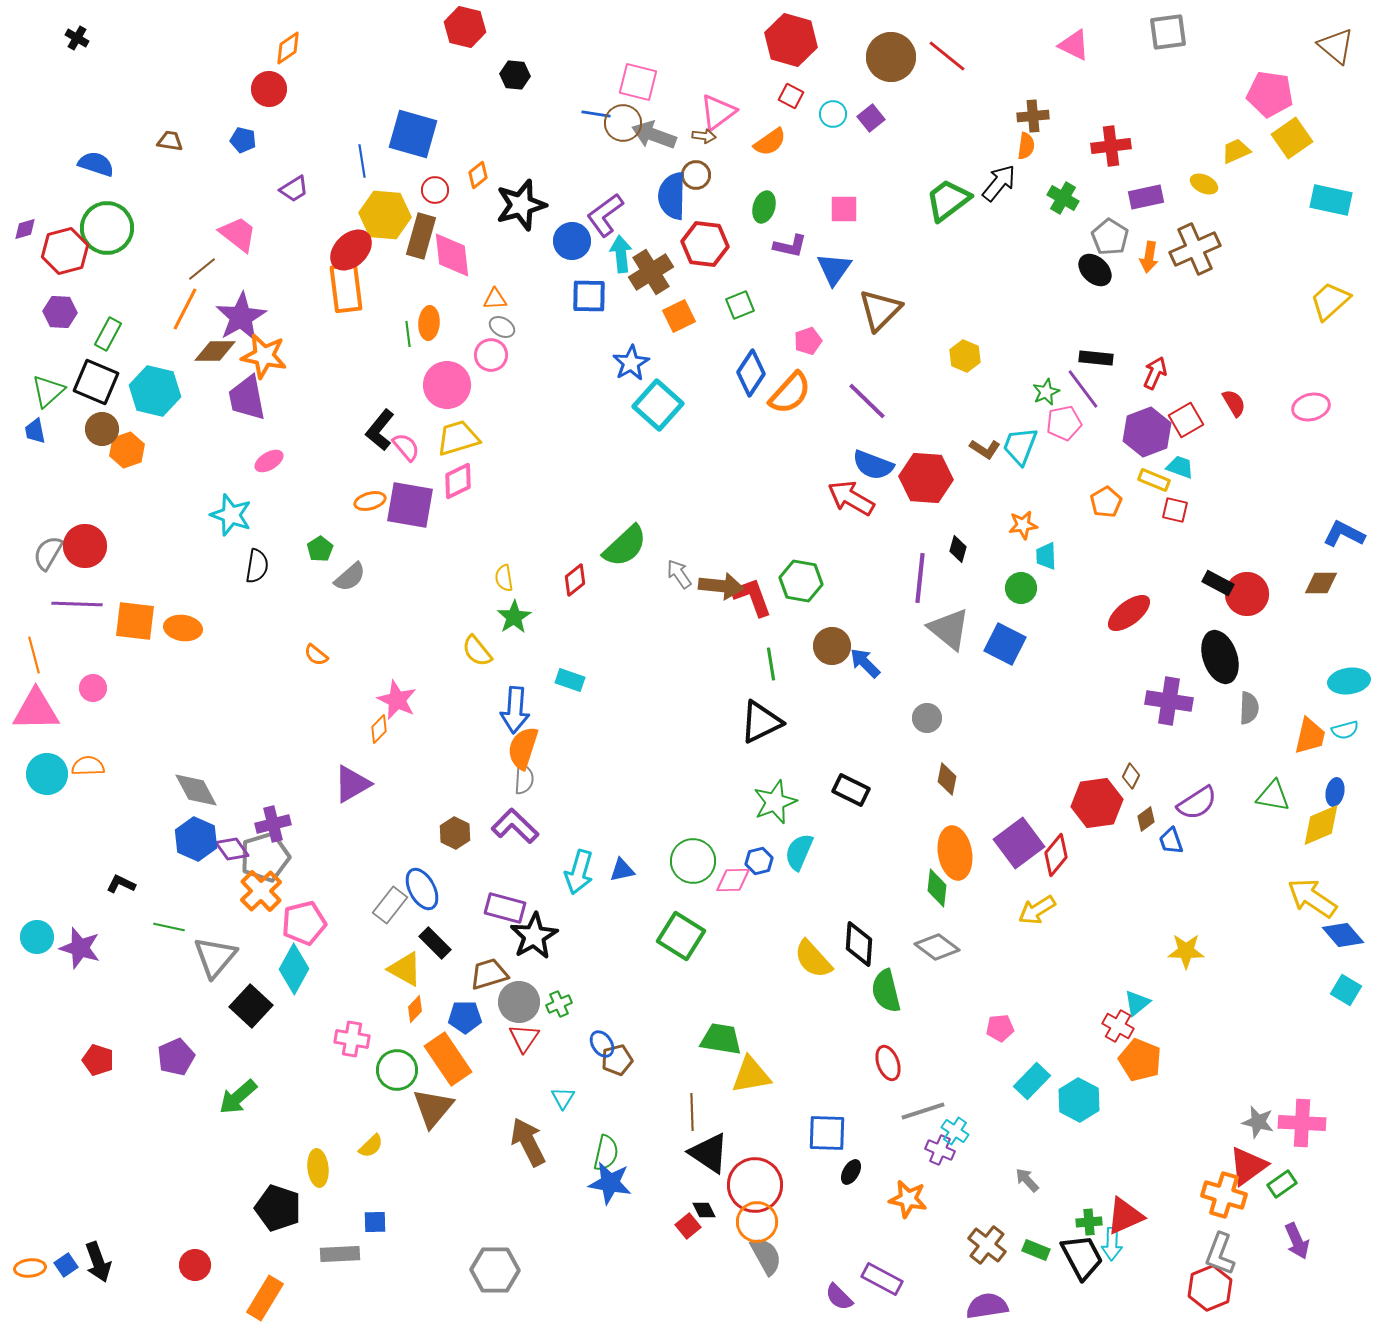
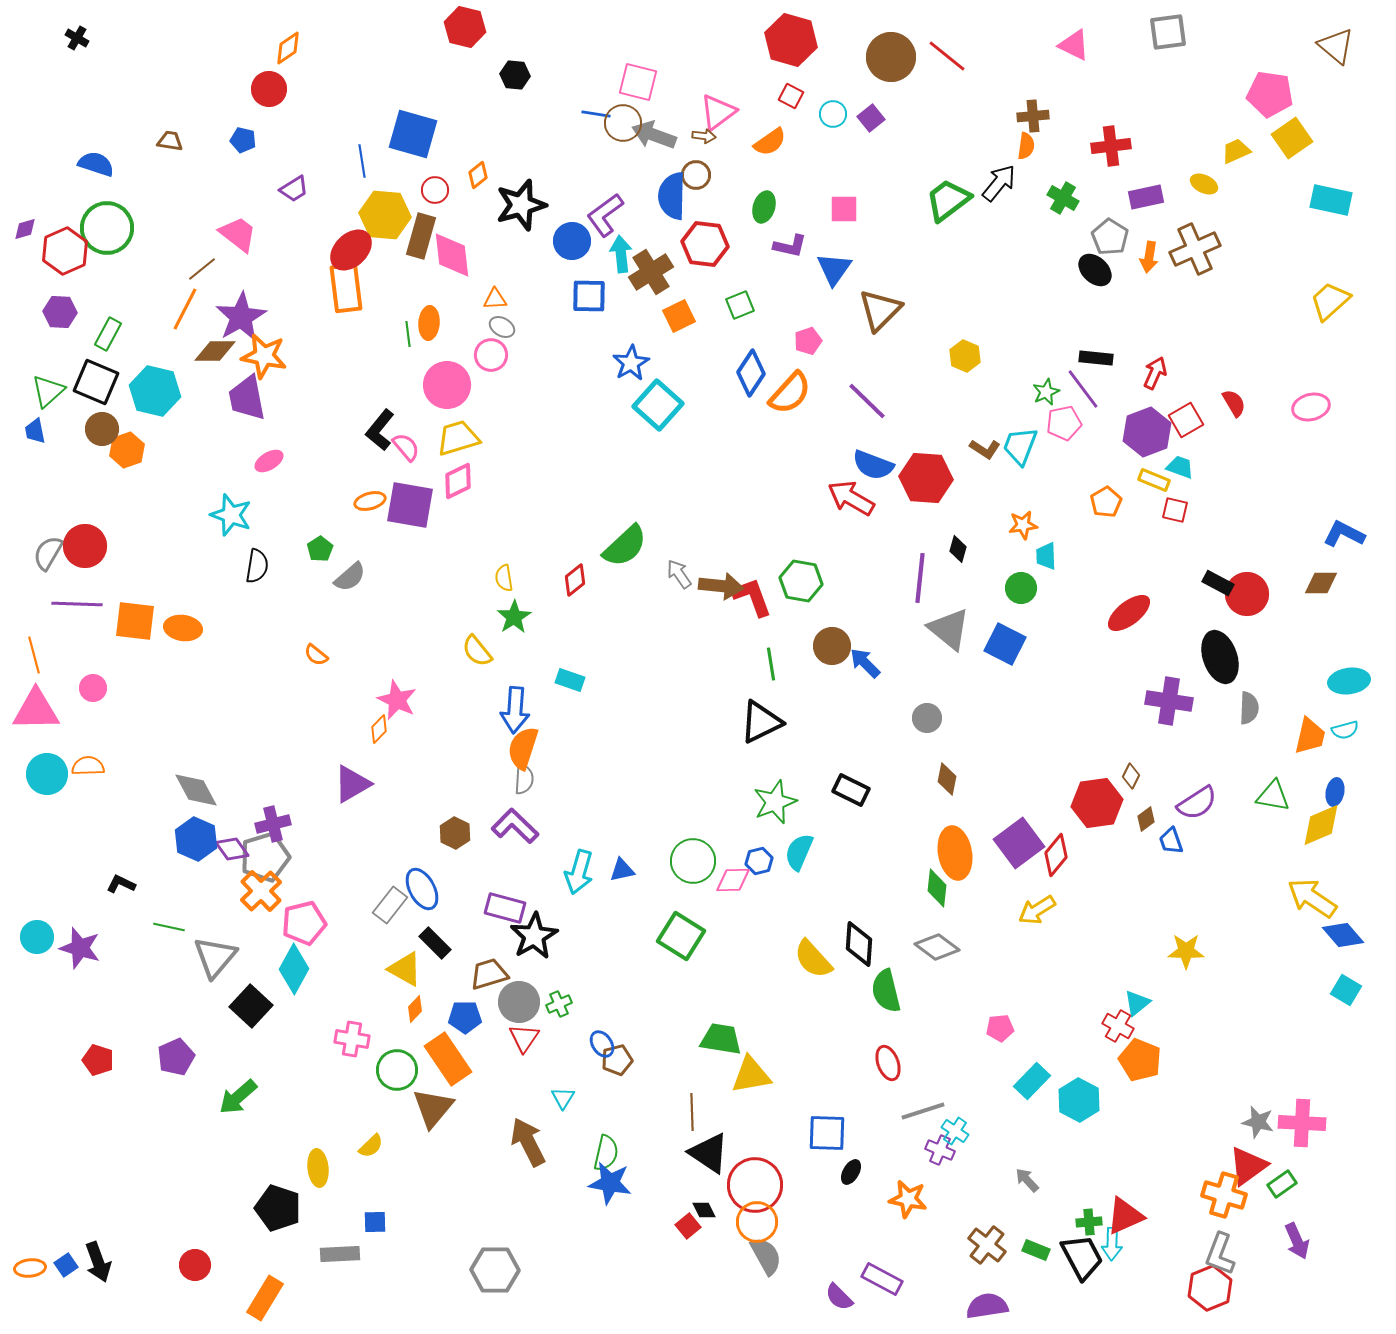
red hexagon at (65, 251): rotated 9 degrees counterclockwise
